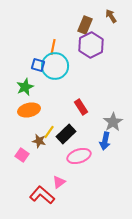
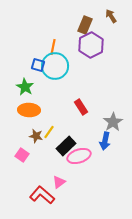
green star: rotated 18 degrees counterclockwise
orange ellipse: rotated 15 degrees clockwise
black rectangle: moved 12 px down
brown star: moved 3 px left, 5 px up
